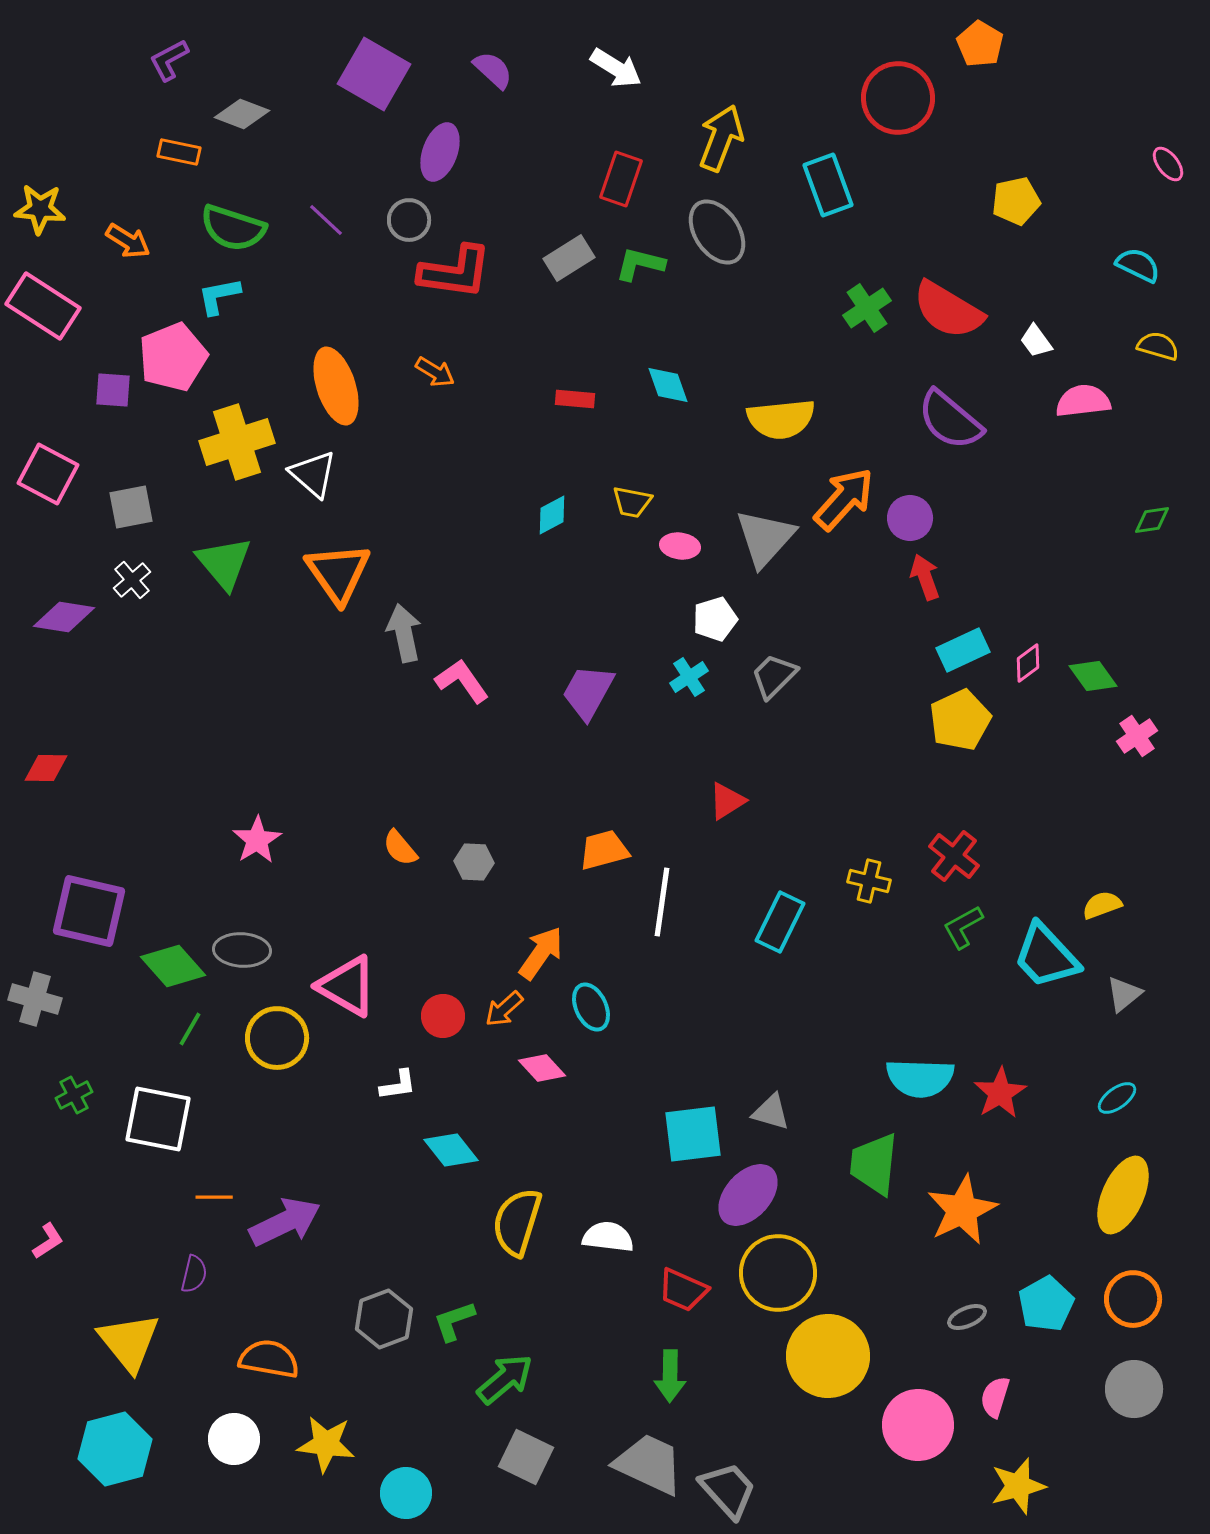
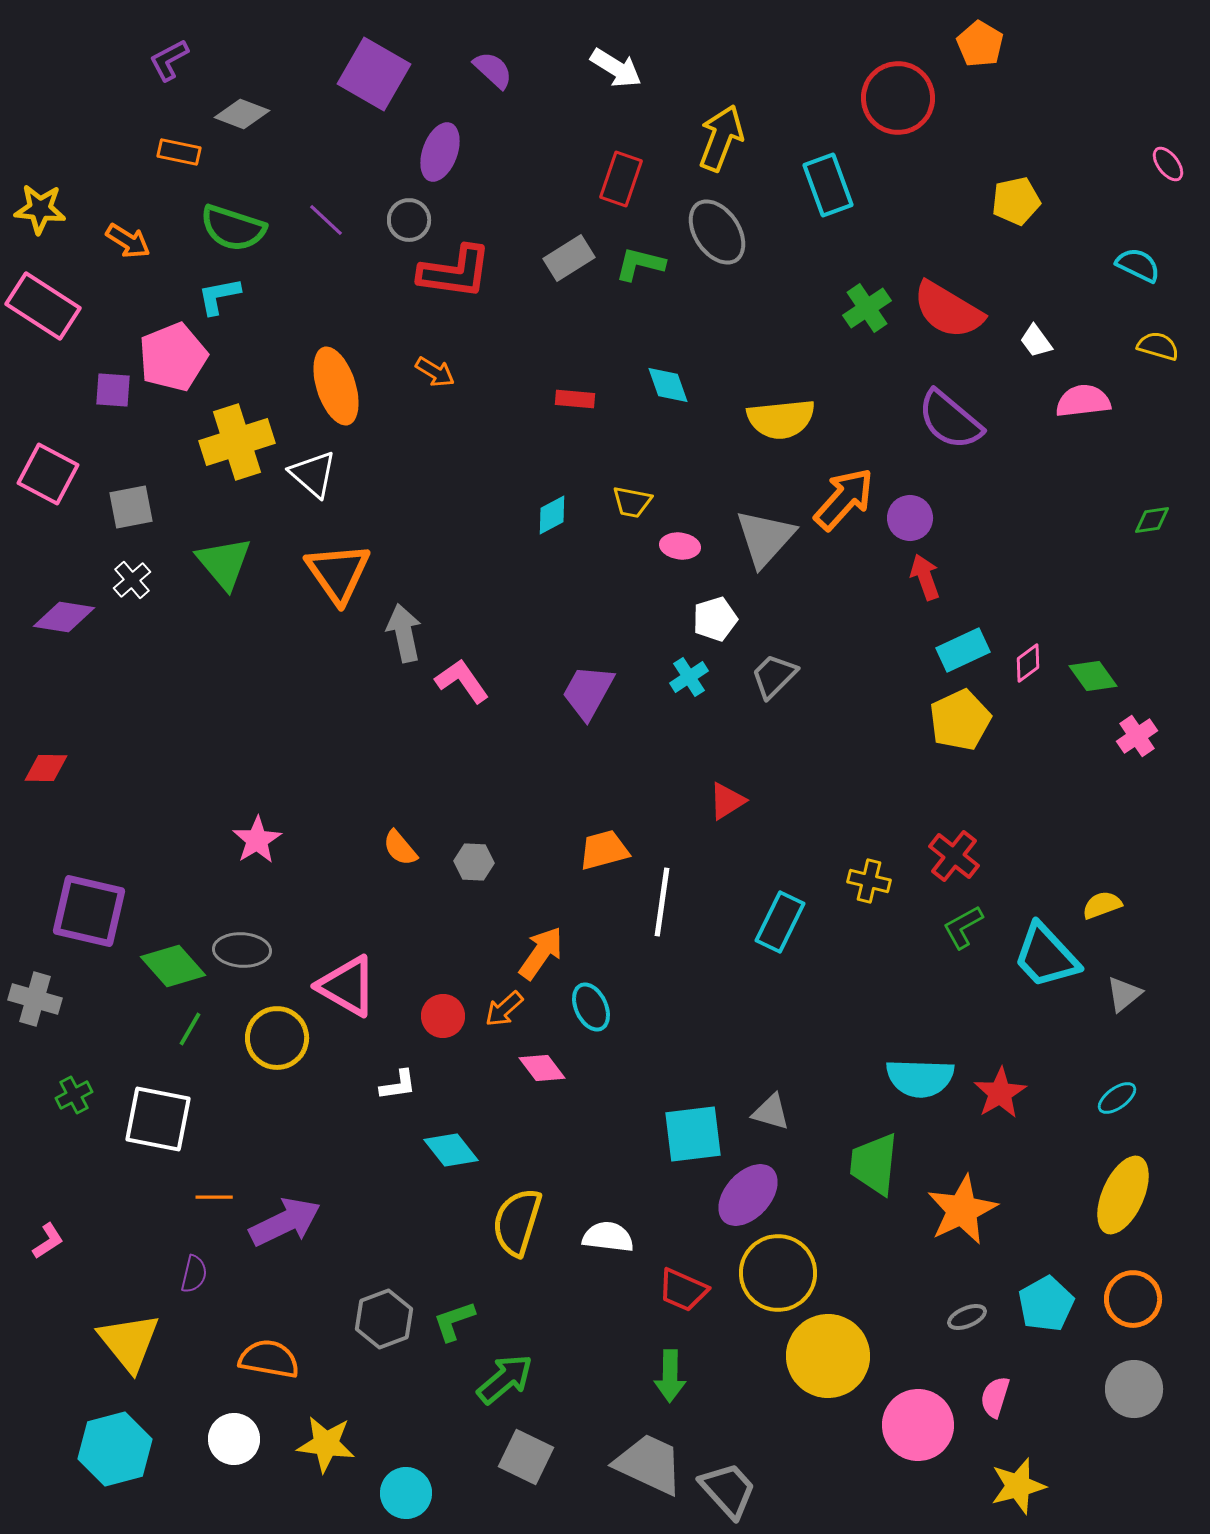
pink diamond at (542, 1068): rotated 6 degrees clockwise
